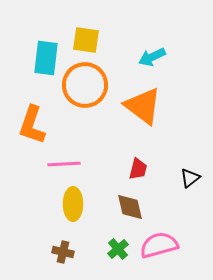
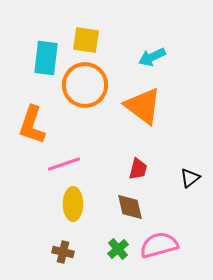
pink line: rotated 16 degrees counterclockwise
